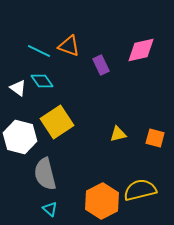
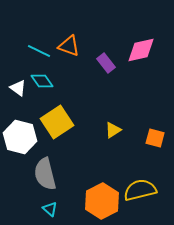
purple rectangle: moved 5 px right, 2 px up; rotated 12 degrees counterclockwise
yellow triangle: moved 5 px left, 4 px up; rotated 18 degrees counterclockwise
